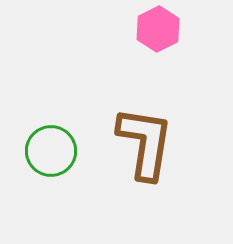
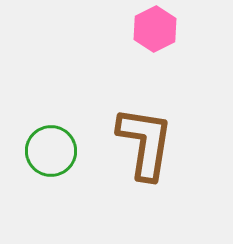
pink hexagon: moved 3 px left
